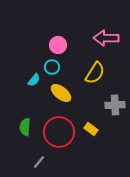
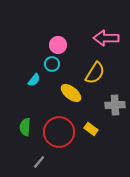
cyan circle: moved 3 px up
yellow ellipse: moved 10 px right
